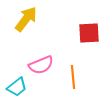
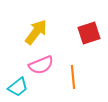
yellow arrow: moved 10 px right, 13 px down
red square: rotated 15 degrees counterclockwise
cyan trapezoid: moved 1 px right
